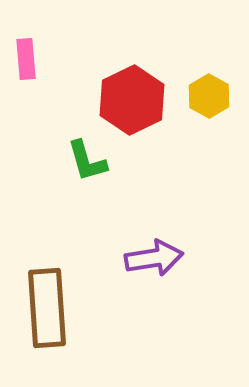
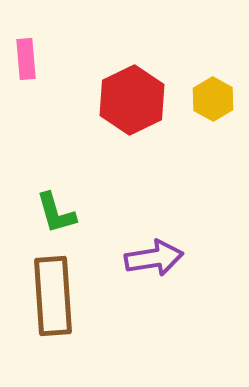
yellow hexagon: moved 4 px right, 3 px down
green L-shape: moved 31 px left, 52 px down
brown rectangle: moved 6 px right, 12 px up
